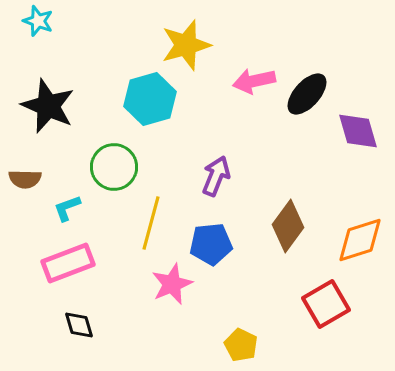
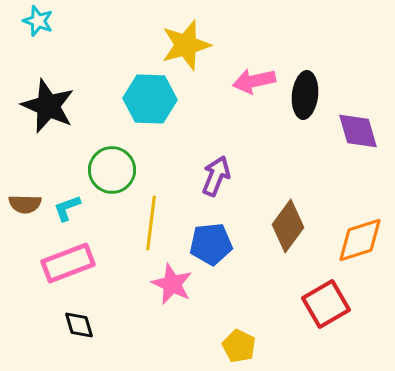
black ellipse: moved 2 px left, 1 px down; rotated 36 degrees counterclockwise
cyan hexagon: rotated 18 degrees clockwise
green circle: moved 2 px left, 3 px down
brown semicircle: moved 25 px down
yellow line: rotated 8 degrees counterclockwise
pink star: rotated 24 degrees counterclockwise
yellow pentagon: moved 2 px left, 1 px down
